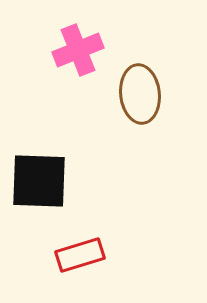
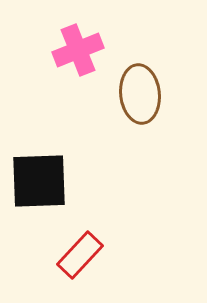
black square: rotated 4 degrees counterclockwise
red rectangle: rotated 30 degrees counterclockwise
